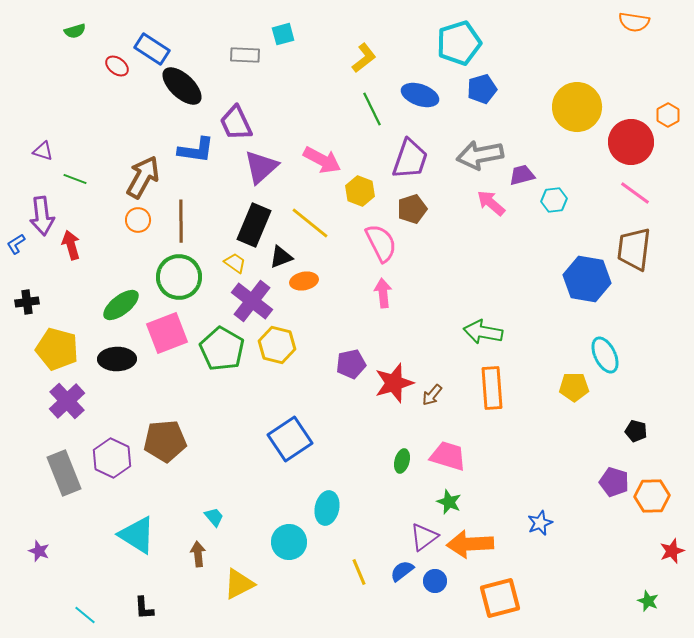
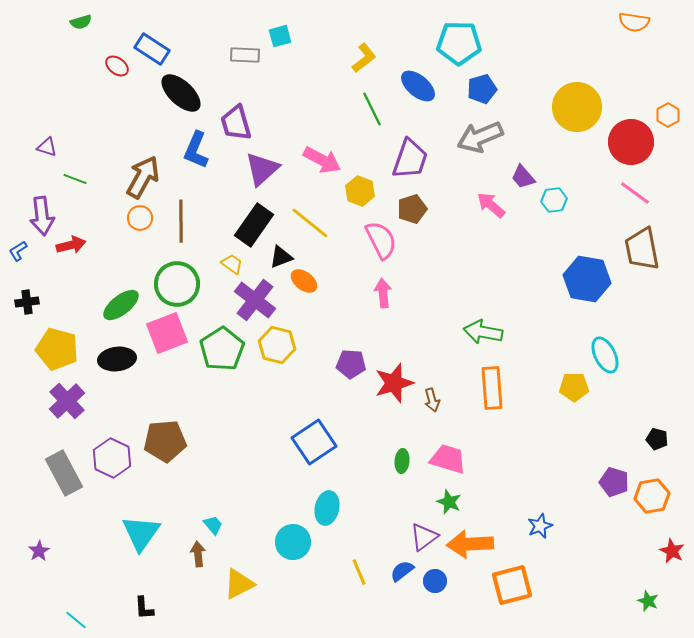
green semicircle at (75, 31): moved 6 px right, 9 px up
cyan square at (283, 34): moved 3 px left, 2 px down
cyan pentagon at (459, 43): rotated 18 degrees clockwise
black ellipse at (182, 86): moved 1 px left, 7 px down
blue ellipse at (420, 95): moved 2 px left, 9 px up; rotated 21 degrees clockwise
purple trapezoid at (236, 123): rotated 9 degrees clockwise
blue L-shape at (196, 150): rotated 105 degrees clockwise
purple triangle at (43, 151): moved 4 px right, 4 px up
gray arrow at (480, 155): moved 18 px up; rotated 12 degrees counterclockwise
purple triangle at (261, 167): moved 1 px right, 2 px down
purple trapezoid at (522, 175): moved 1 px right, 2 px down; rotated 116 degrees counterclockwise
pink arrow at (491, 203): moved 2 px down
orange circle at (138, 220): moved 2 px right, 2 px up
black rectangle at (254, 225): rotated 12 degrees clockwise
pink semicircle at (381, 243): moved 3 px up
blue L-shape at (16, 244): moved 2 px right, 7 px down
red arrow at (71, 245): rotated 92 degrees clockwise
brown trapezoid at (634, 249): moved 8 px right; rotated 18 degrees counterclockwise
yellow trapezoid at (235, 263): moved 3 px left, 1 px down
green circle at (179, 277): moved 2 px left, 7 px down
orange ellipse at (304, 281): rotated 48 degrees clockwise
purple cross at (252, 301): moved 3 px right, 1 px up
green pentagon at (222, 349): rotated 9 degrees clockwise
black ellipse at (117, 359): rotated 6 degrees counterclockwise
purple pentagon at (351, 364): rotated 16 degrees clockwise
brown arrow at (432, 395): moved 5 px down; rotated 55 degrees counterclockwise
black pentagon at (636, 431): moved 21 px right, 8 px down
blue square at (290, 439): moved 24 px right, 3 px down
pink trapezoid at (448, 456): moved 3 px down
green ellipse at (402, 461): rotated 10 degrees counterclockwise
gray rectangle at (64, 473): rotated 6 degrees counterclockwise
orange hexagon at (652, 496): rotated 8 degrees counterclockwise
cyan trapezoid at (214, 517): moved 1 px left, 8 px down
blue star at (540, 523): moved 3 px down
cyan triangle at (137, 535): moved 4 px right, 2 px up; rotated 33 degrees clockwise
cyan circle at (289, 542): moved 4 px right
purple star at (39, 551): rotated 20 degrees clockwise
red star at (672, 551): rotated 25 degrees counterclockwise
orange square at (500, 598): moved 12 px right, 13 px up
cyan line at (85, 615): moved 9 px left, 5 px down
